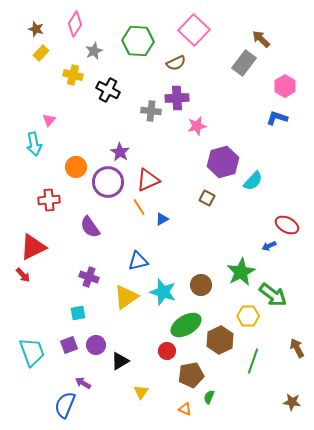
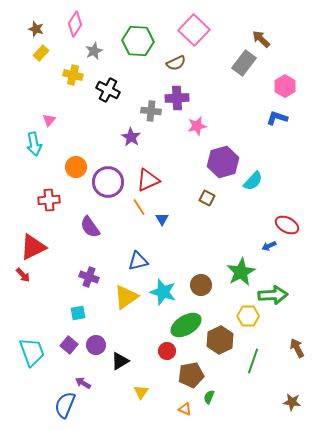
purple star at (120, 152): moved 11 px right, 15 px up
blue triangle at (162, 219): rotated 32 degrees counterclockwise
green arrow at (273, 295): rotated 40 degrees counterclockwise
purple square at (69, 345): rotated 30 degrees counterclockwise
